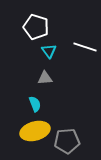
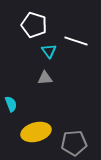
white pentagon: moved 2 px left, 2 px up
white line: moved 9 px left, 6 px up
cyan semicircle: moved 24 px left
yellow ellipse: moved 1 px right, 1 px down
gray pentagon: moved 7 px right, 2 px down
